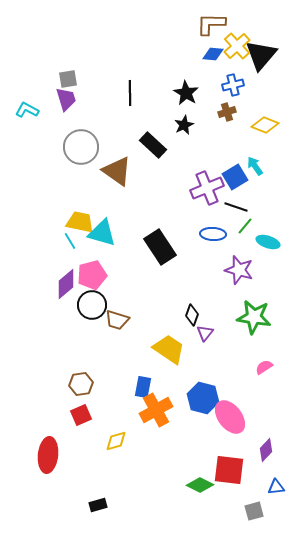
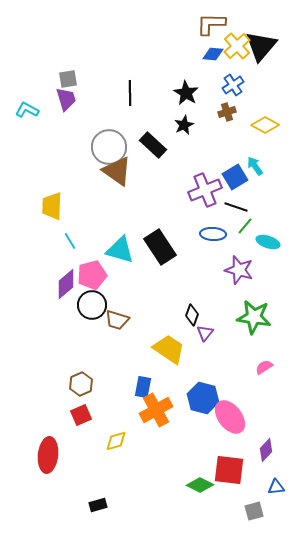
black triangle at (261, 55): moved 9 px up
blue cross at (233, 85): rotated 20 degrees counterclockwise
yellow diamond at (265, 125): rotated 8 degrees clockwise
gray circle at (81, 147): moved 28 px right
purple cross at (207, 188): moved 2 px left, 2 px down
yellow trapezoid at (80, 222): moved 28 px left, 16 px up; rotated 100 degrees counterclockwise
cyan triangle at (102, 233): moved 18 px right, 17 px down
brown hexagon at (81, 384): rotated 15 degrees counterclockwise
